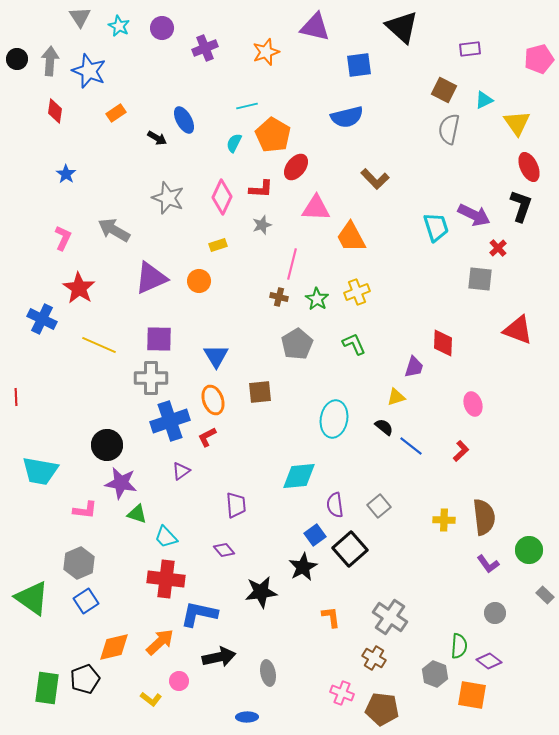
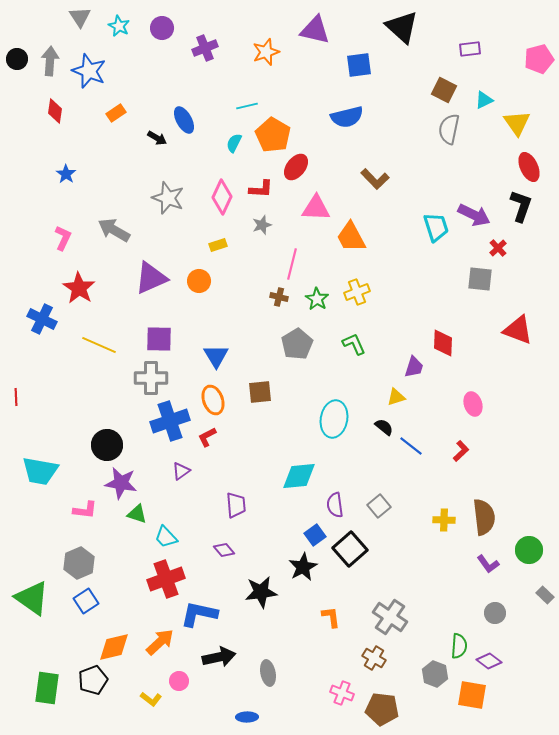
purple triangle at (315, 27): moved 3 px down
red cross at (166, 579): rotated 27 degrees counterclockwise
black pentagon at (85, 679): moved 8 px right, 1 px down
